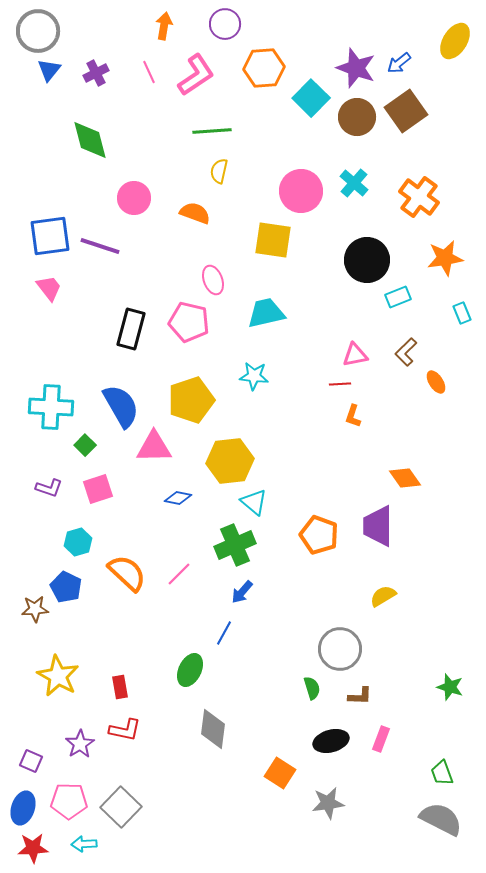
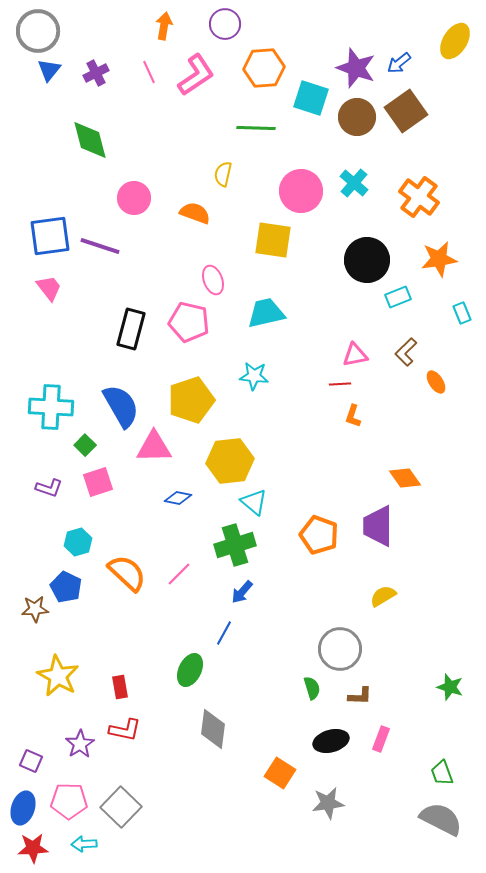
cyan square at (311, 98): rotated 27 degrees counterclockwise
green line at (212, 131): moved 44 px right, 3 px up; rotated 6 degrees clockwise
yellow semicircle at (219, 171): moved 4 px right, 3 px down
orange star at (445, 258): moved 6 px left, 1 px down
pink square at (98, 489): moved 7 px up
green cross at (235, 545): rotated 6 degrees clockwise
